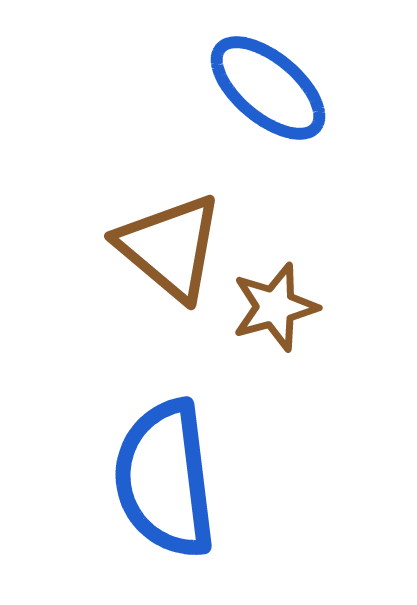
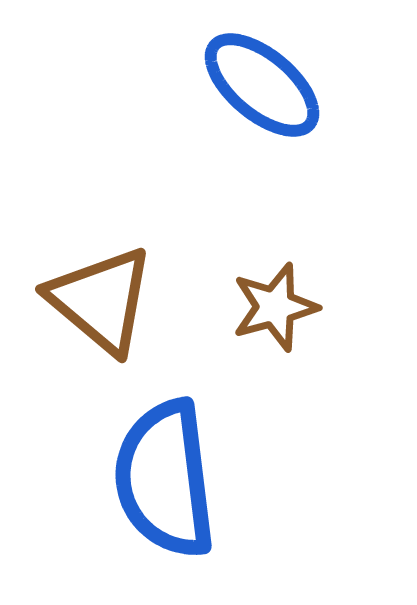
blue ellipse: moved 6 px left, 3 px up
brown triangle: moved 69 px left, 53 px down
